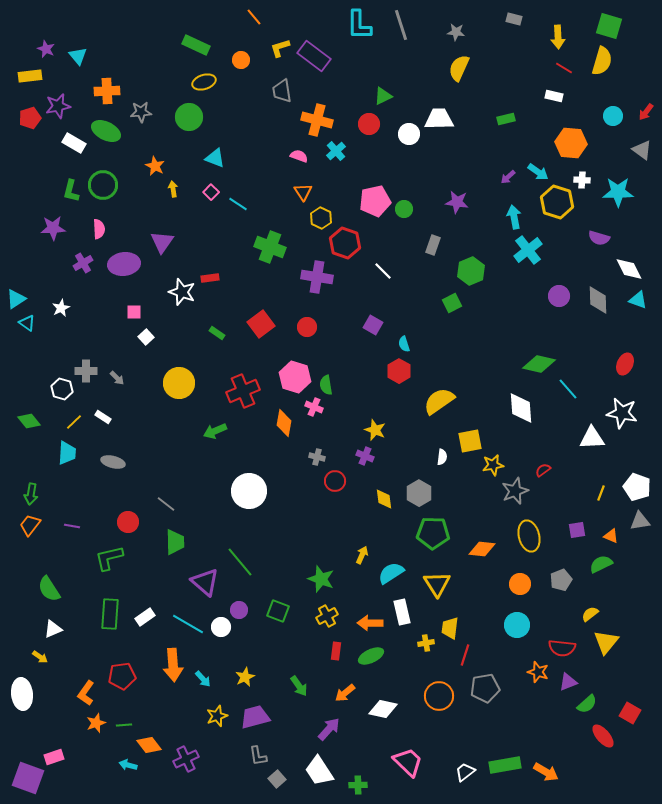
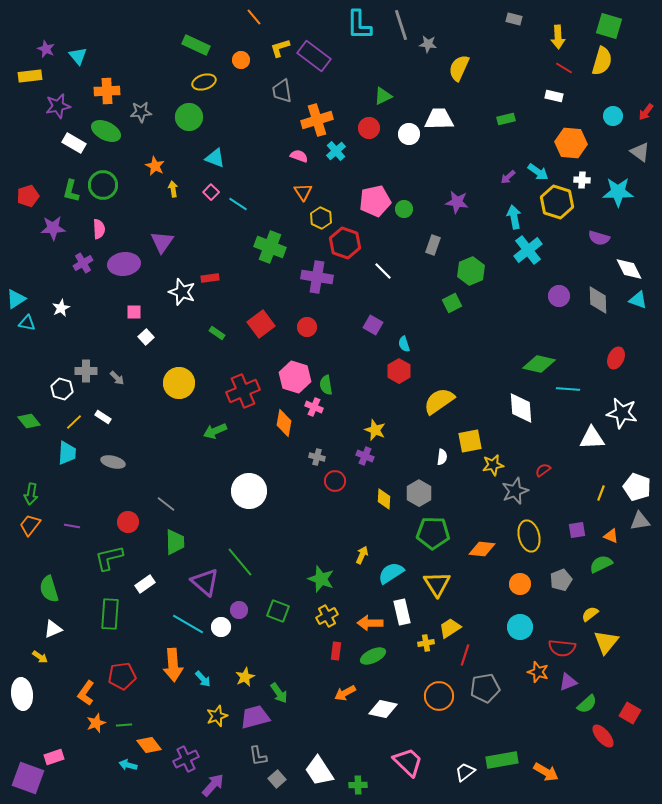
gray star at (456, 32): moved 28 px left, 12 px down
red pentagon at (30, 118): moved 2 px left, 78 px down
orange cross at (317, 120): rotated 32 degrees counterclockwise
red circle at (369, 124): moved 4 px down
gray triangle at (642, 150): moved 2 px left, 2 px down
cyan triangle at (27, 323): rotated 24 degrees counterclockwise
red ellipse at (625, 364): moved 9 px left, 6 px up
cyan line at (568, 389): rotated 45 degrees counterclockwise
yellow diamond at (384, 499): rotated 10 degrees clockwise
green semicircle at (49, 589): rotated 16 degrees clockwise
white rectangle at (145, 617): moved 33 px up
cyan circle at (517, 625): moved 3 px right, 2 px down
yellow trapezoid at (450, 628): rotated 50 degrees clockwise
green ellipse at (371, 656): moved 2 px right
green arrow at (299, 686): moved 20 px left, 7 px down
orange arrow at (345, 693): rotated 10 degrees clockwise
purple arrow at (329, 729): moved 116 px left, 56 px down
green rectangle at (505, 765): moved 3 px left, 5 px up
